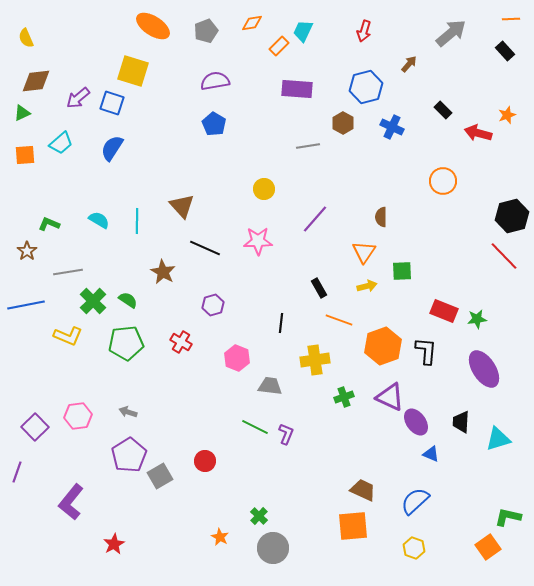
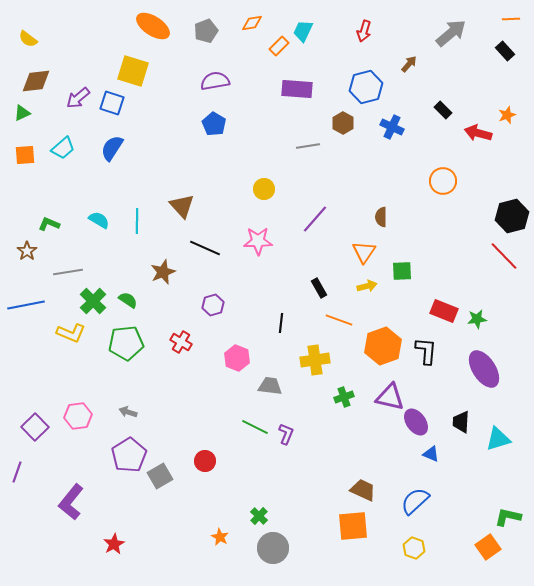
yellow semicircle at (26, 38): moved 2 px right, 1 px down; rotated 30 degrees counterclockwise
cyan trapezoid at (61, 143): moved 2 px right, 5 px down
brown star at (163, 272): rotated 20 degrees clockwise
yellow L-shape at (68, 336): moved 3 px right, 3 px up
purple triangle at (390, 397): rotated 12 degrees counterclockwise
